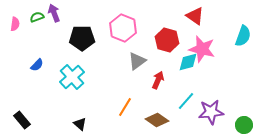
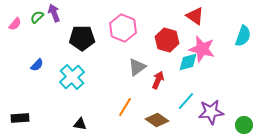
green semicircle: rotated 24 degrees counterclockwise
pink semicircle: rotated 32 degrees clockwise
gray triangle: moved 6 px down
black rectangle: moved 2 px left, 2 px up; rotated 54 degrees counterclockwise
black triangle: rotated 32 degrees counterclockwise
